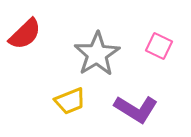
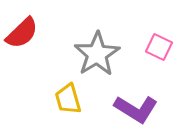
red semicircle: moved 3 px left, 1 px up
pink square: moved 1 px down
yellow trapezoid: moved 2 px left, 2 px up; rotated 96 degrees clockwise
